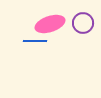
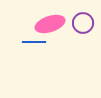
blue line: moved 1 px left, 1 px down
